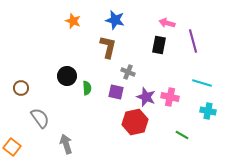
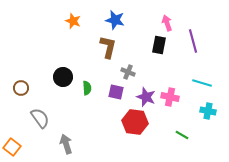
pink arrow: rotated 56 degrees clockwise
black circle: moved 4 px left, 1 px down
red hexagon: rotated 20 degrees clockwise
